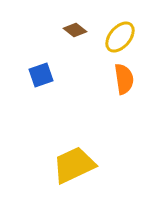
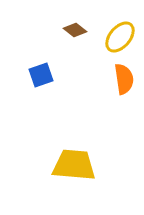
yellow trapezoid: rotated 30 degrees clockwise
